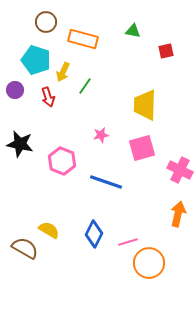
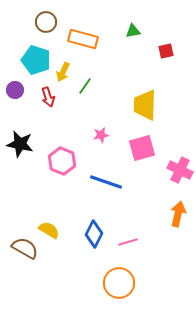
green triangle: rotated 21 degrees counterclockwise
orange circle: moved 30 px left, 20 px down
